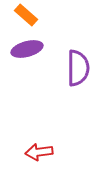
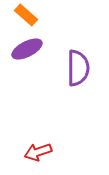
purple ellipse: rotated 12 degrees counterclockwise
red arrow: moved 1 px left; rotated 12 degrees counterclockwise
